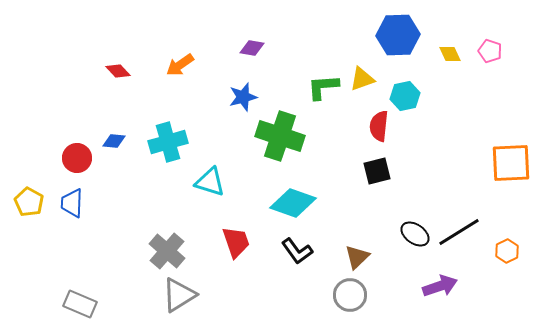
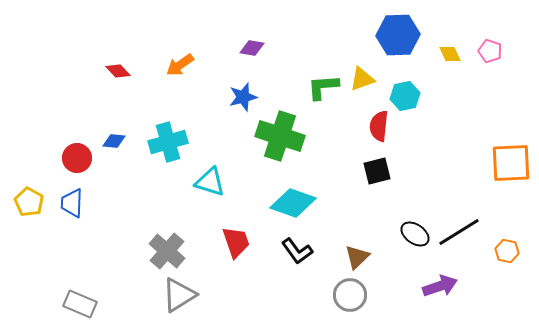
orange hexagon: rotated 20 degrees counterclockwise
